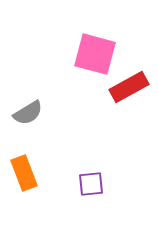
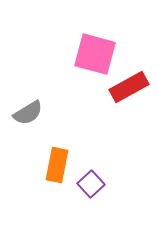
orange rectangle: moved 33 px right, 8 px up; rotated 32 degrees clockwise
purple square: rotated 36 degrees counterclockwise
